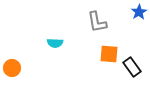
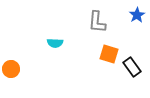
blue star: moved 2 px left, 3 px down
gray L-shape: rotated 15 degrees clockwise
orange square: rotated 12 degrees clockwise
orange circle: moved 1 px left, 1 px down
